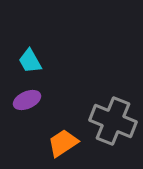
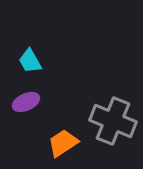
purple ellipse: moved 1 px left, 2 px down
